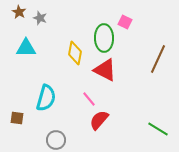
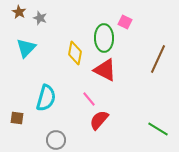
cyan triangle: rotated 45 degrees counterclockwise
